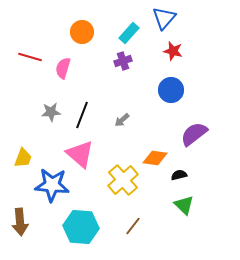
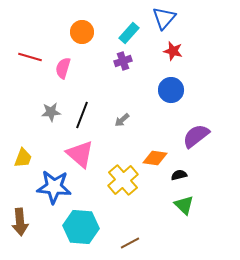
purple semicircle: moved 2 px right, 2 px down
blue star: moved 2 px right, 2 px down
brown line: moved 3 px left, 17 px down; rotated 24 degrees clockwise
